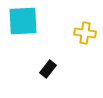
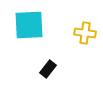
cyan square: moved 6 px right, 4 px down
